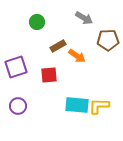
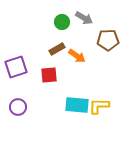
green circle: moved 25 px right
brown rectangle: moved 1 px left, 3 px down
purple circle: moved 1 px down
